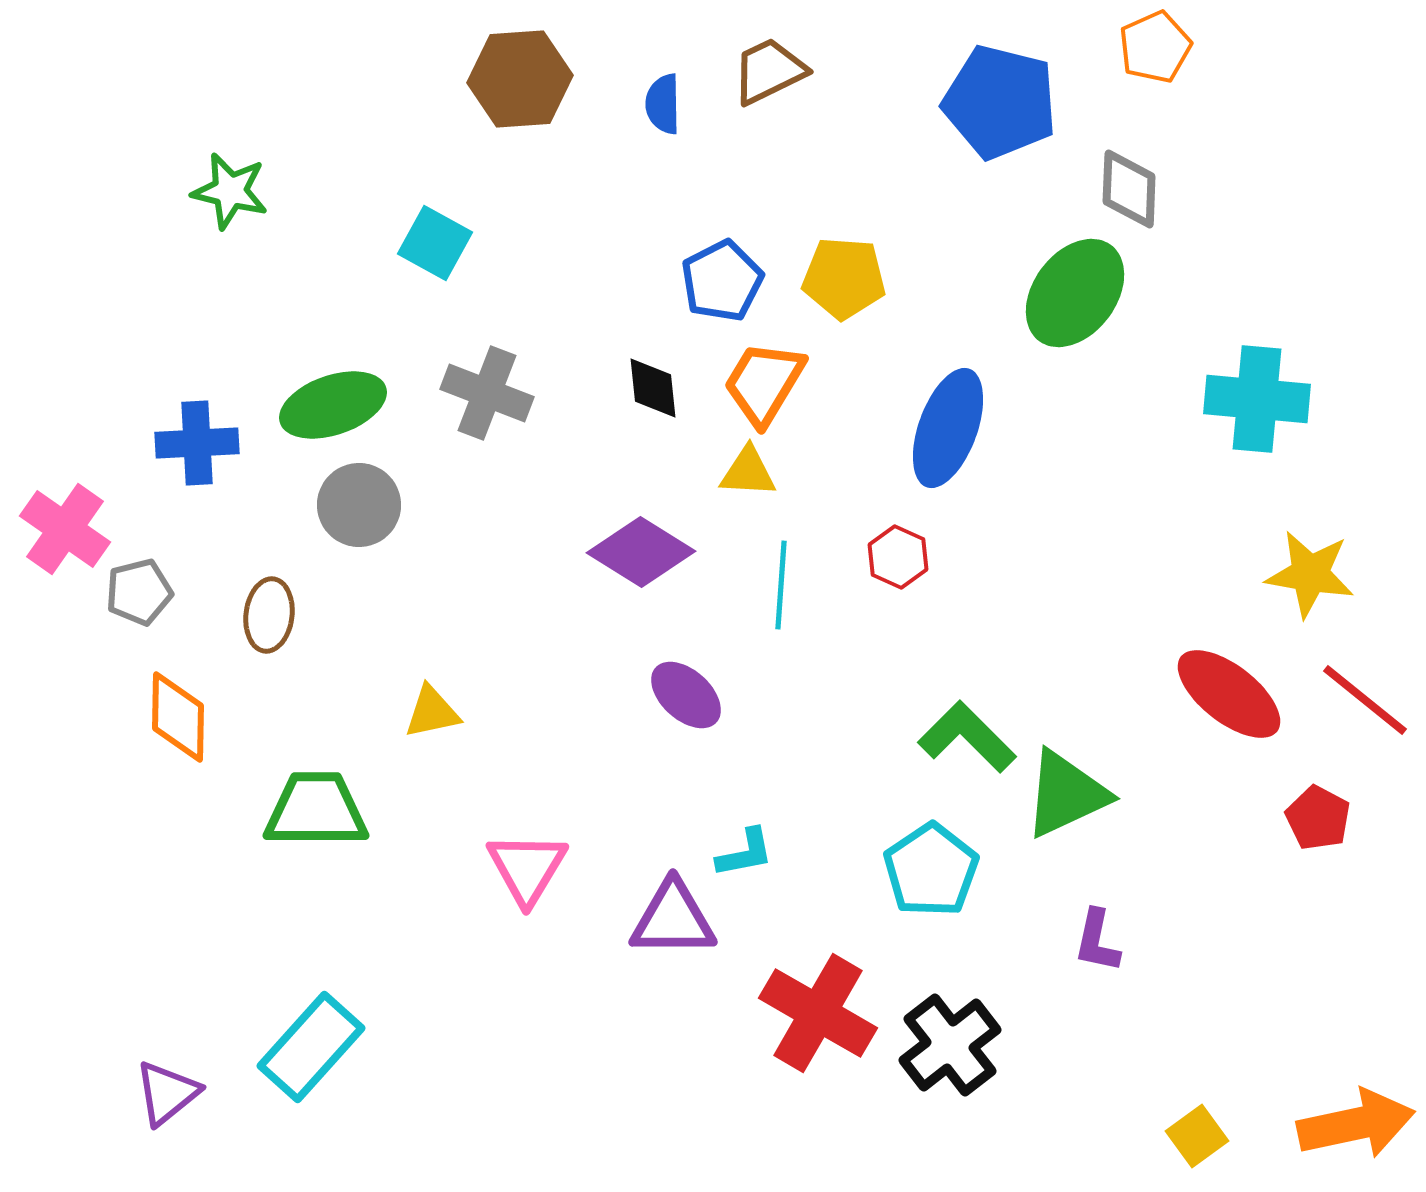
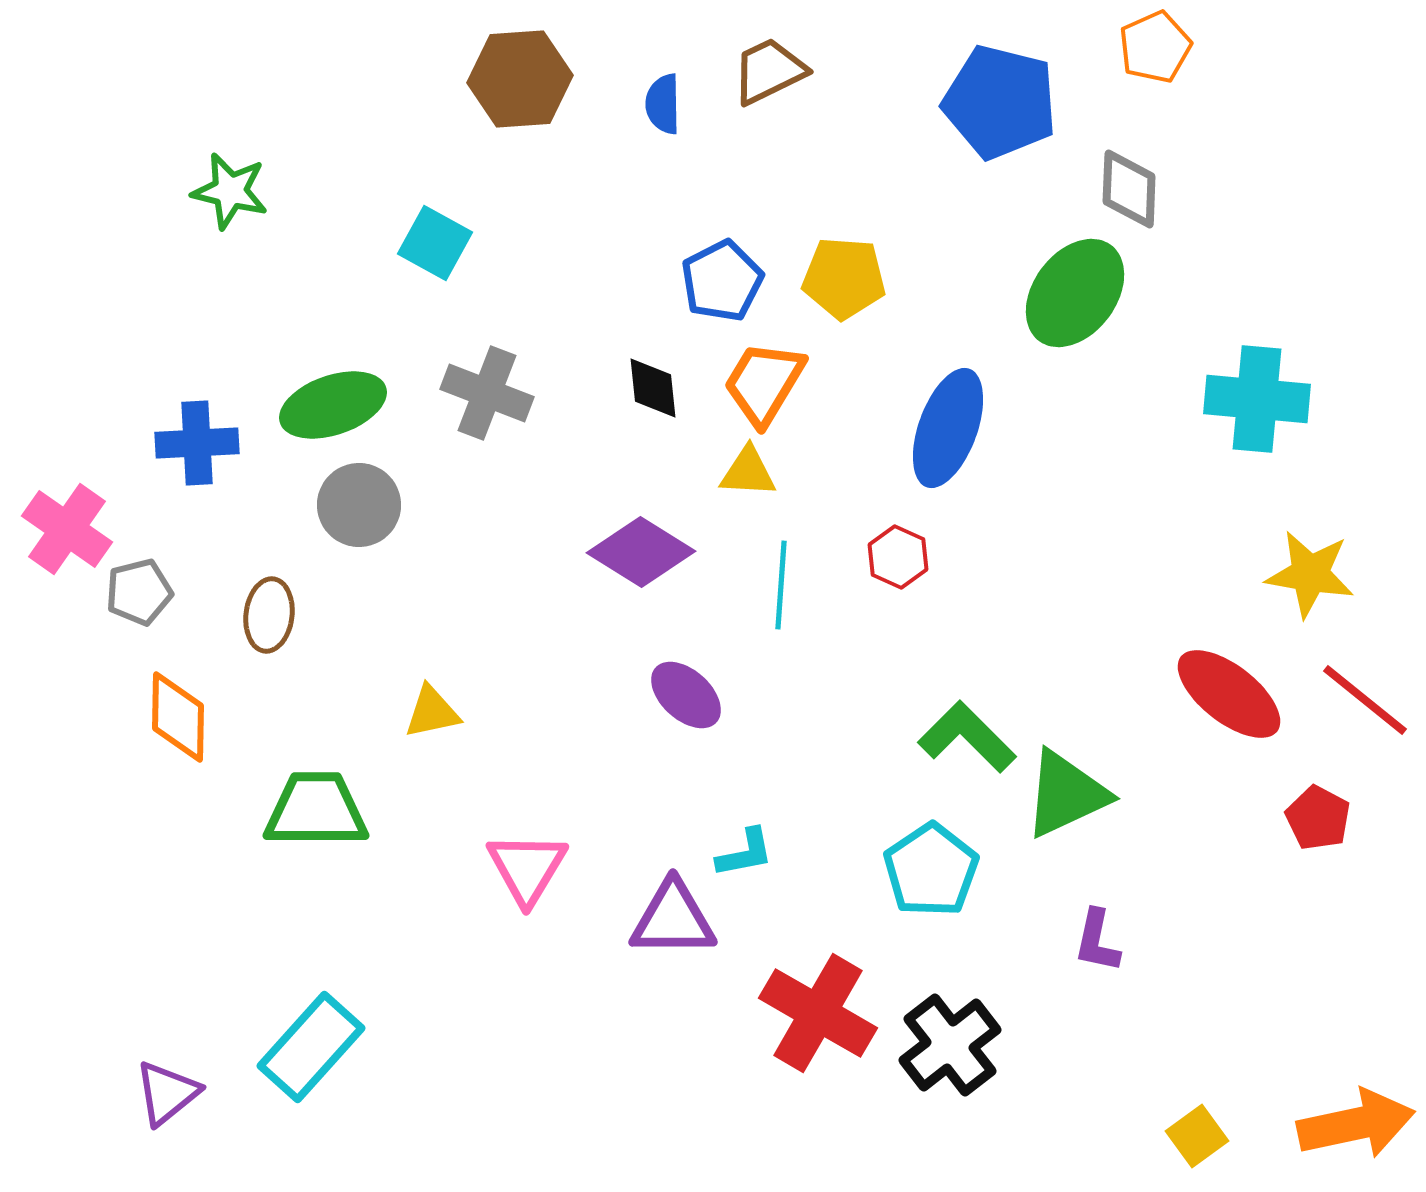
pink cross at (65, 529): moved 2 px right
